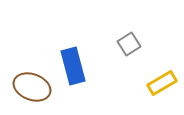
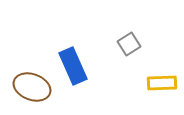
blue rectangle: rotated 9 degrees counterclockwise
yellow rectangle: rotated 28 degrees clockwise
